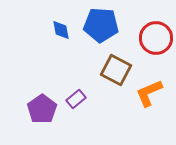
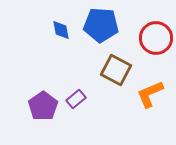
orange L-shape: moved 1 px right, 1 px down
purple pentagon: moved 1 px right, 3 px up
